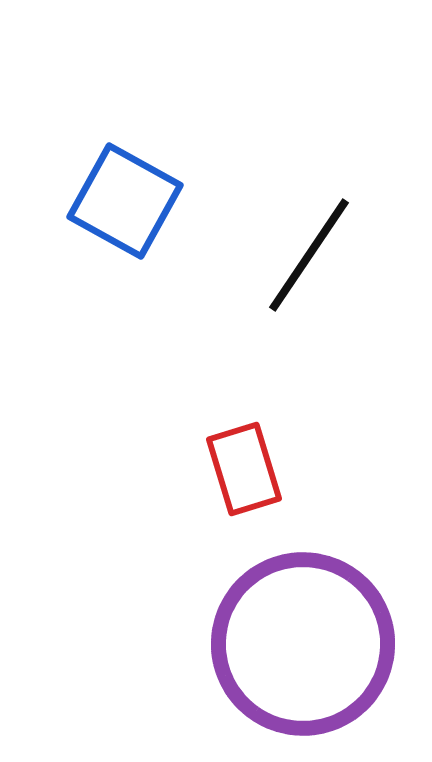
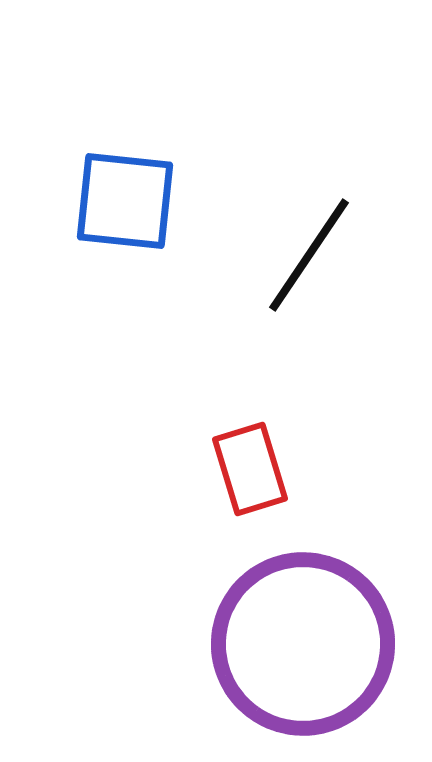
blue square: rotated 23 degrees counterclockwise
red rectangle: moved 6 px right
